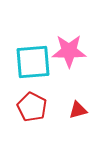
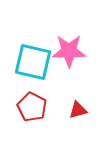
cyan square: rotated 18 degrees clockwise
